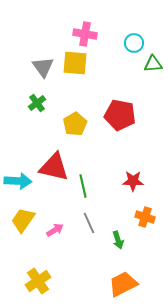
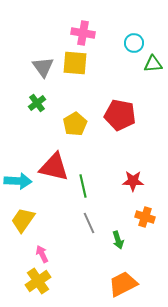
pink cross: moved 2 px left, 1 px up
pink arrow: moved 13 px left, 24 px down; rotated 84 degrees counterclockwise
